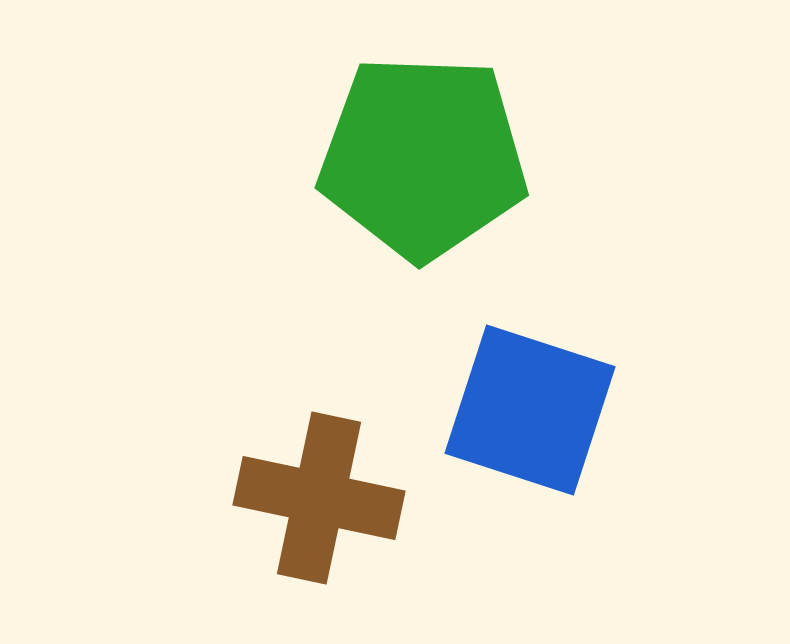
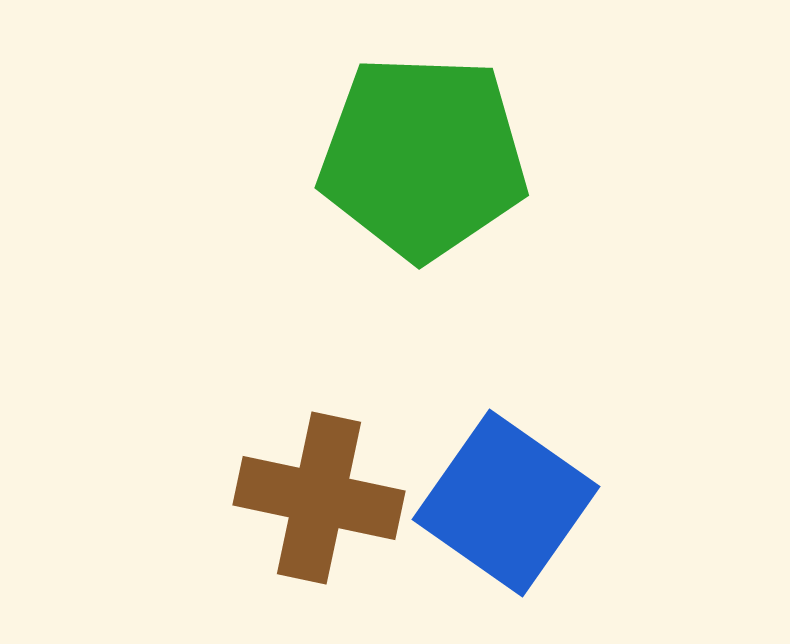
blue square: moved 24 px left, 93 px down; rotated 17 degrees clockwise
